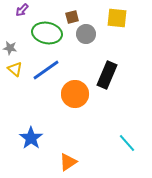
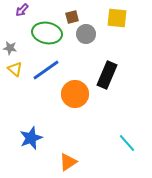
blue star: rotated 15 degrees clockwise
